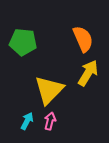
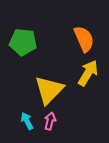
orange semicircle: moved 1 px right
cyan arrow: rotated 54 degrees counterclockwise
